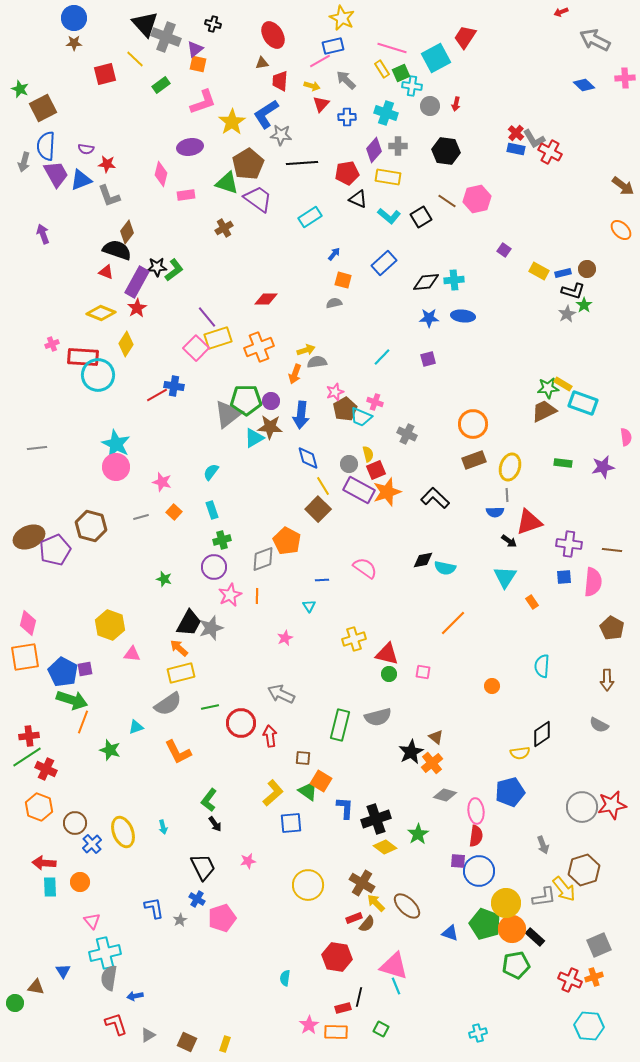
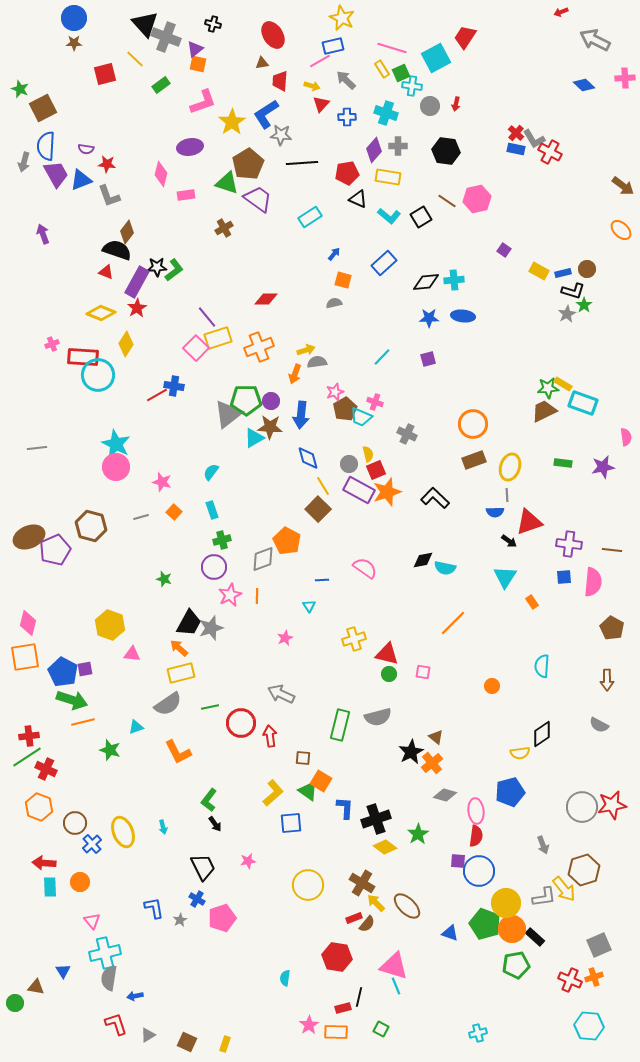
orange line at (83, 722): rotated 55 degrees clockwise
